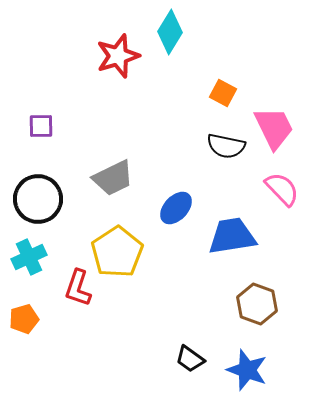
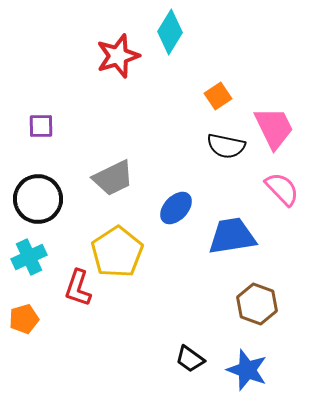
orange square: moved 5 px left, 3 px down; rotated 28 degrees clockwise
